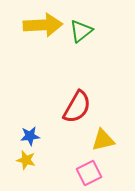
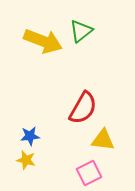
yellow arrow: moved 16 px down; rotated 24 degrees clockwise
red semicircle: moved 6 px right, 1 px down
yellow triangle: rotated 20 degrees clockwise
